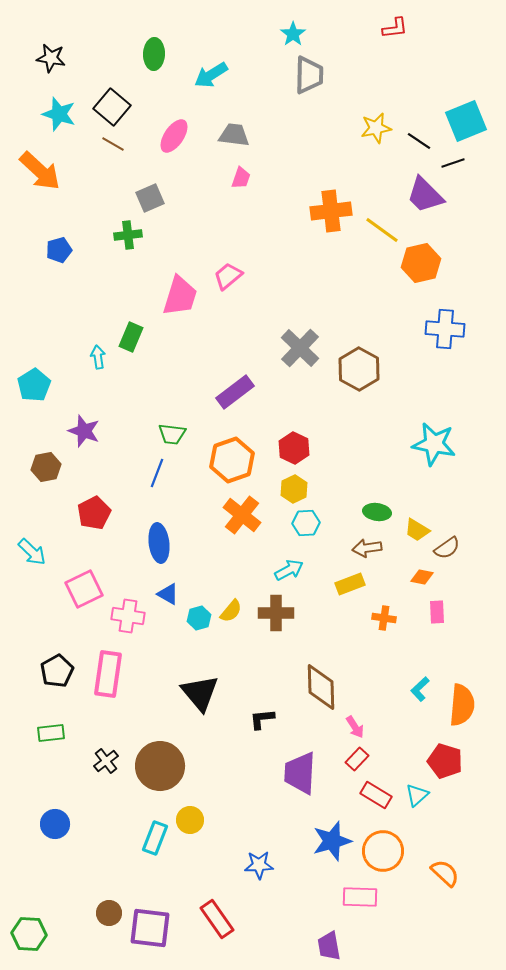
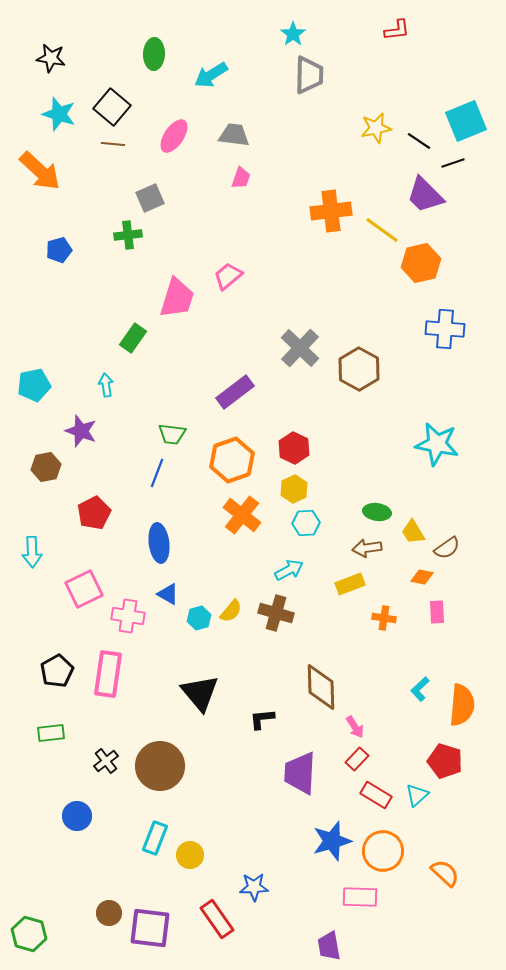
red L-shape at (395, 28): moved 2 px right, 2 px down
brown line at (113, 144): rotated 25 degrees counterclockwise
pink trapezoid at (180, 296): moved 3 px left, 2 px down
green rectangle at (131, 337): moved 2 px right, 1 px down; rotated 12 degrees clockwise
cyan arrow at (98, 357): moved 8 px right, 28 px down
cyan pentagon at (34, 385): rotated 20 degrees clockwise
purple star at (84, 431): moved 3 px left
cyan star at (434, 444): moved 3 px right
yellow trapezoid at (417, 530): moved 4 px left, 2 px down; rotated 28 degrees clockwise
cyan arrow at (32, 552): rotated 44 degrees clockwise
brown cross at (276, 613): rotated 16 degrees clockwise
yellow circle at (190, 820): moved 35 px down
blue circle at (55, 824): moved 22 px right, 8 px up
blue star at (259, 865): moved 5 px left, 22 px down
green hexagon at (29, 934): rotated 12 degrees clockwise
